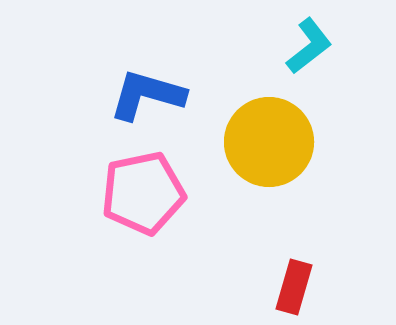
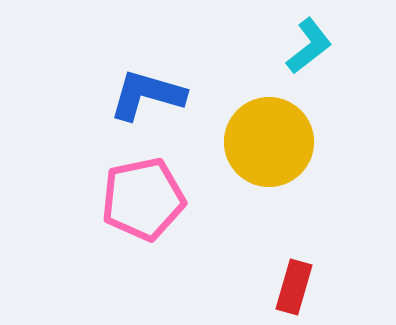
pink pentagon: moved 6 px down
